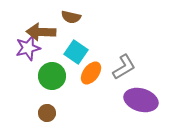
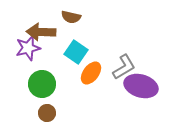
green circle: moved 10 px left, 8 px down
purple ellipse: moved 14 px up
